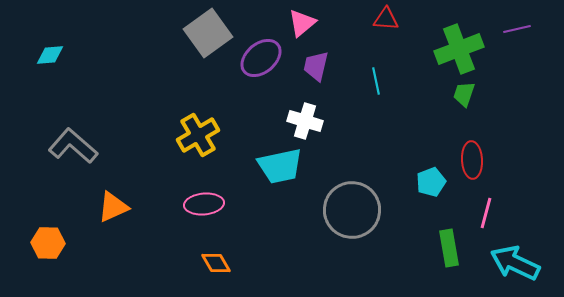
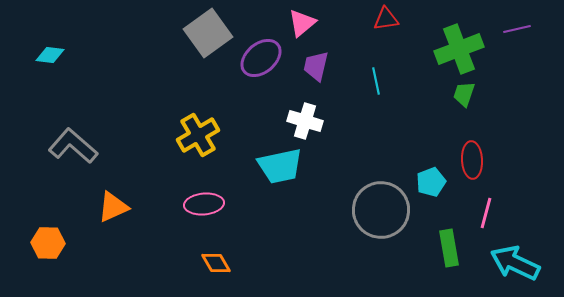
red triangle: rotated 12 degrees counterclockwise
cyan diamond: rotated 12 degrees clockwise
gray circle: moved 29 px right
